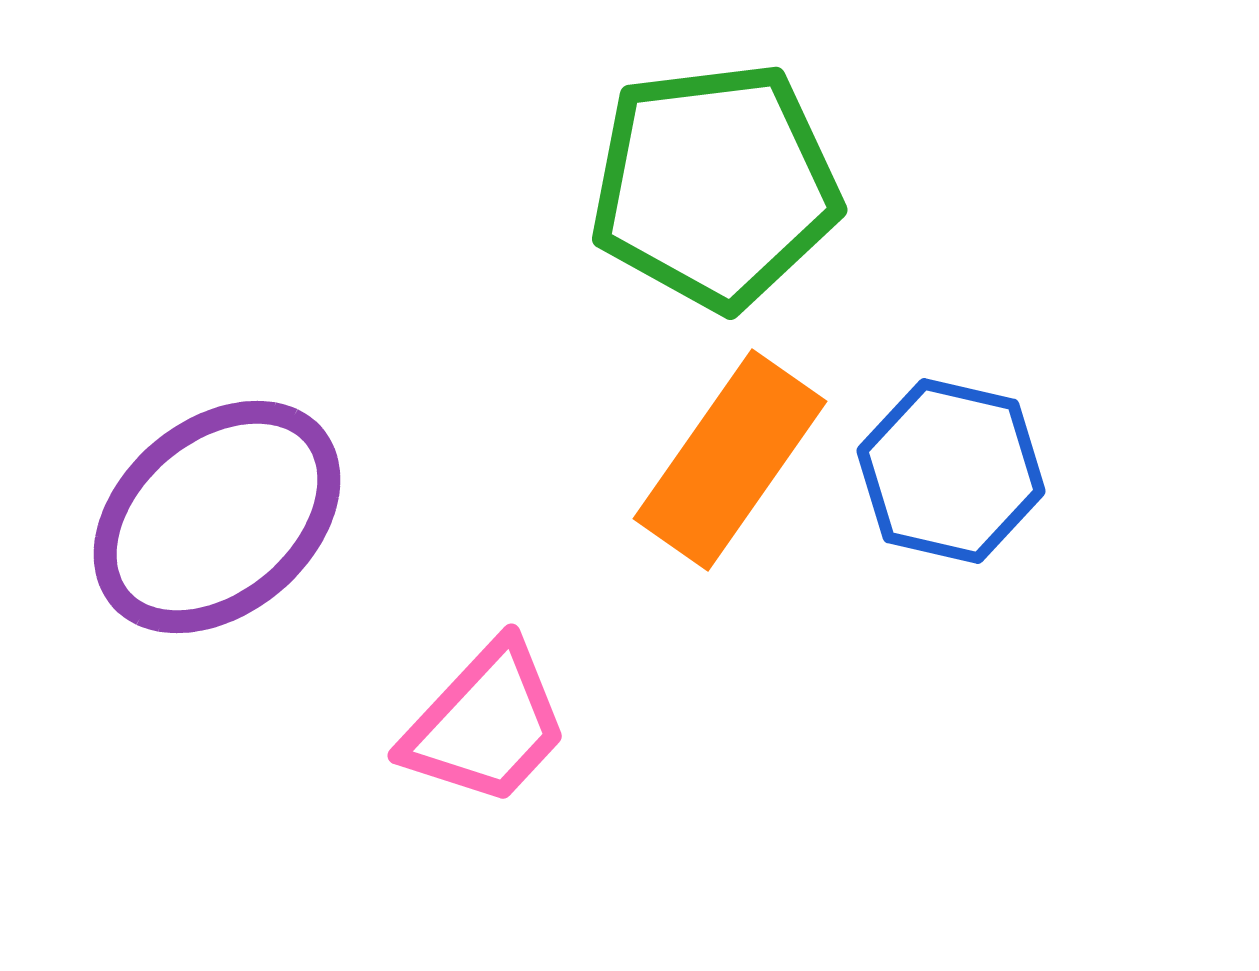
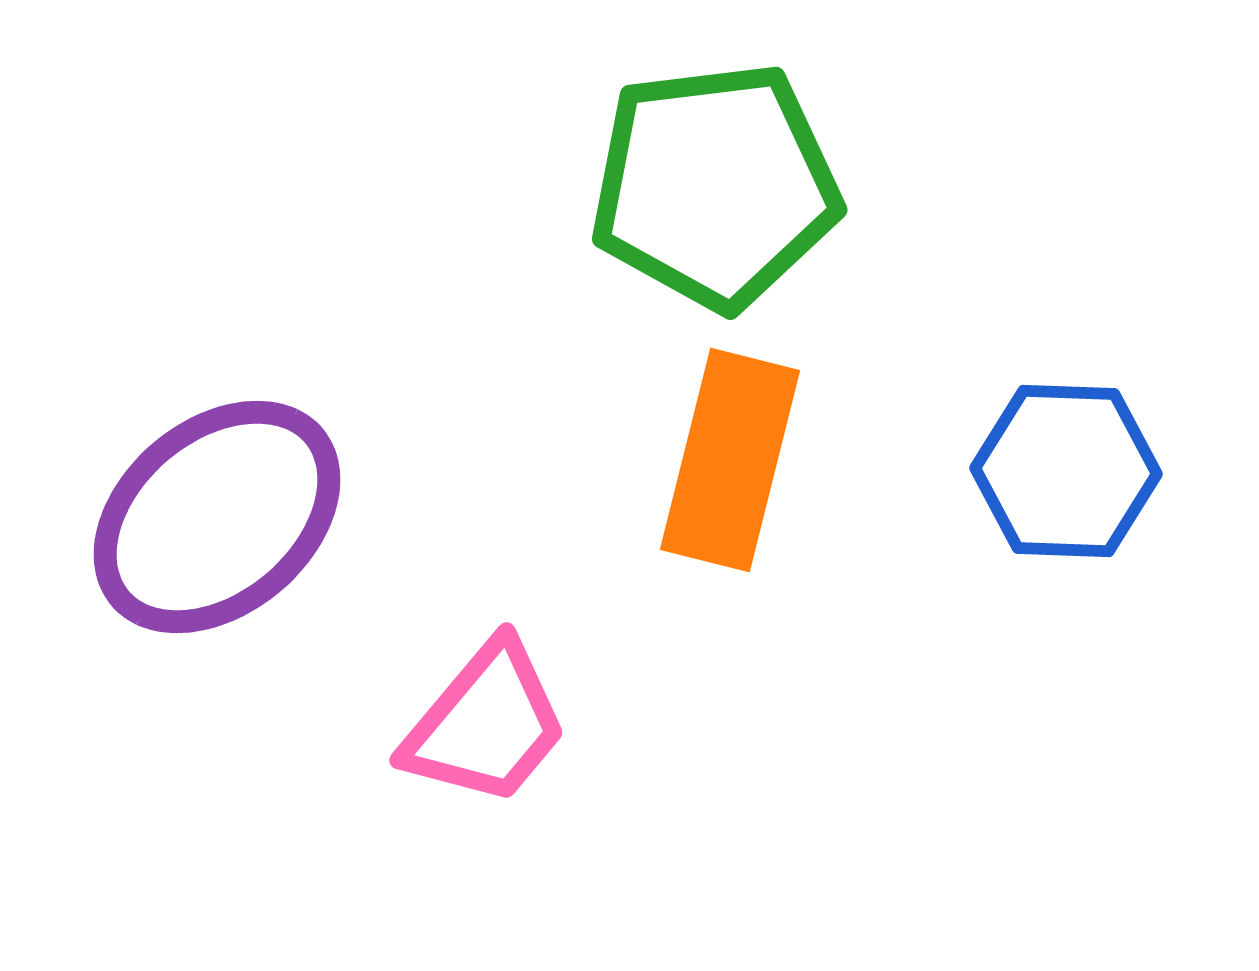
orange rectangle: rotated 21 degrees counterclockwise
blue hexagon: moved 115 px right; rotated 11 degrees counterclockwise
pink trapezoid: rotated 3 degrees counterclockwise
